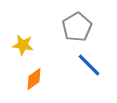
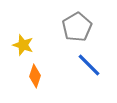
yellow star: rotated 10 degrees clockwise
orange diamond: moved 1 px right, 3 px up; rotated 35 degrees counterclockwise
